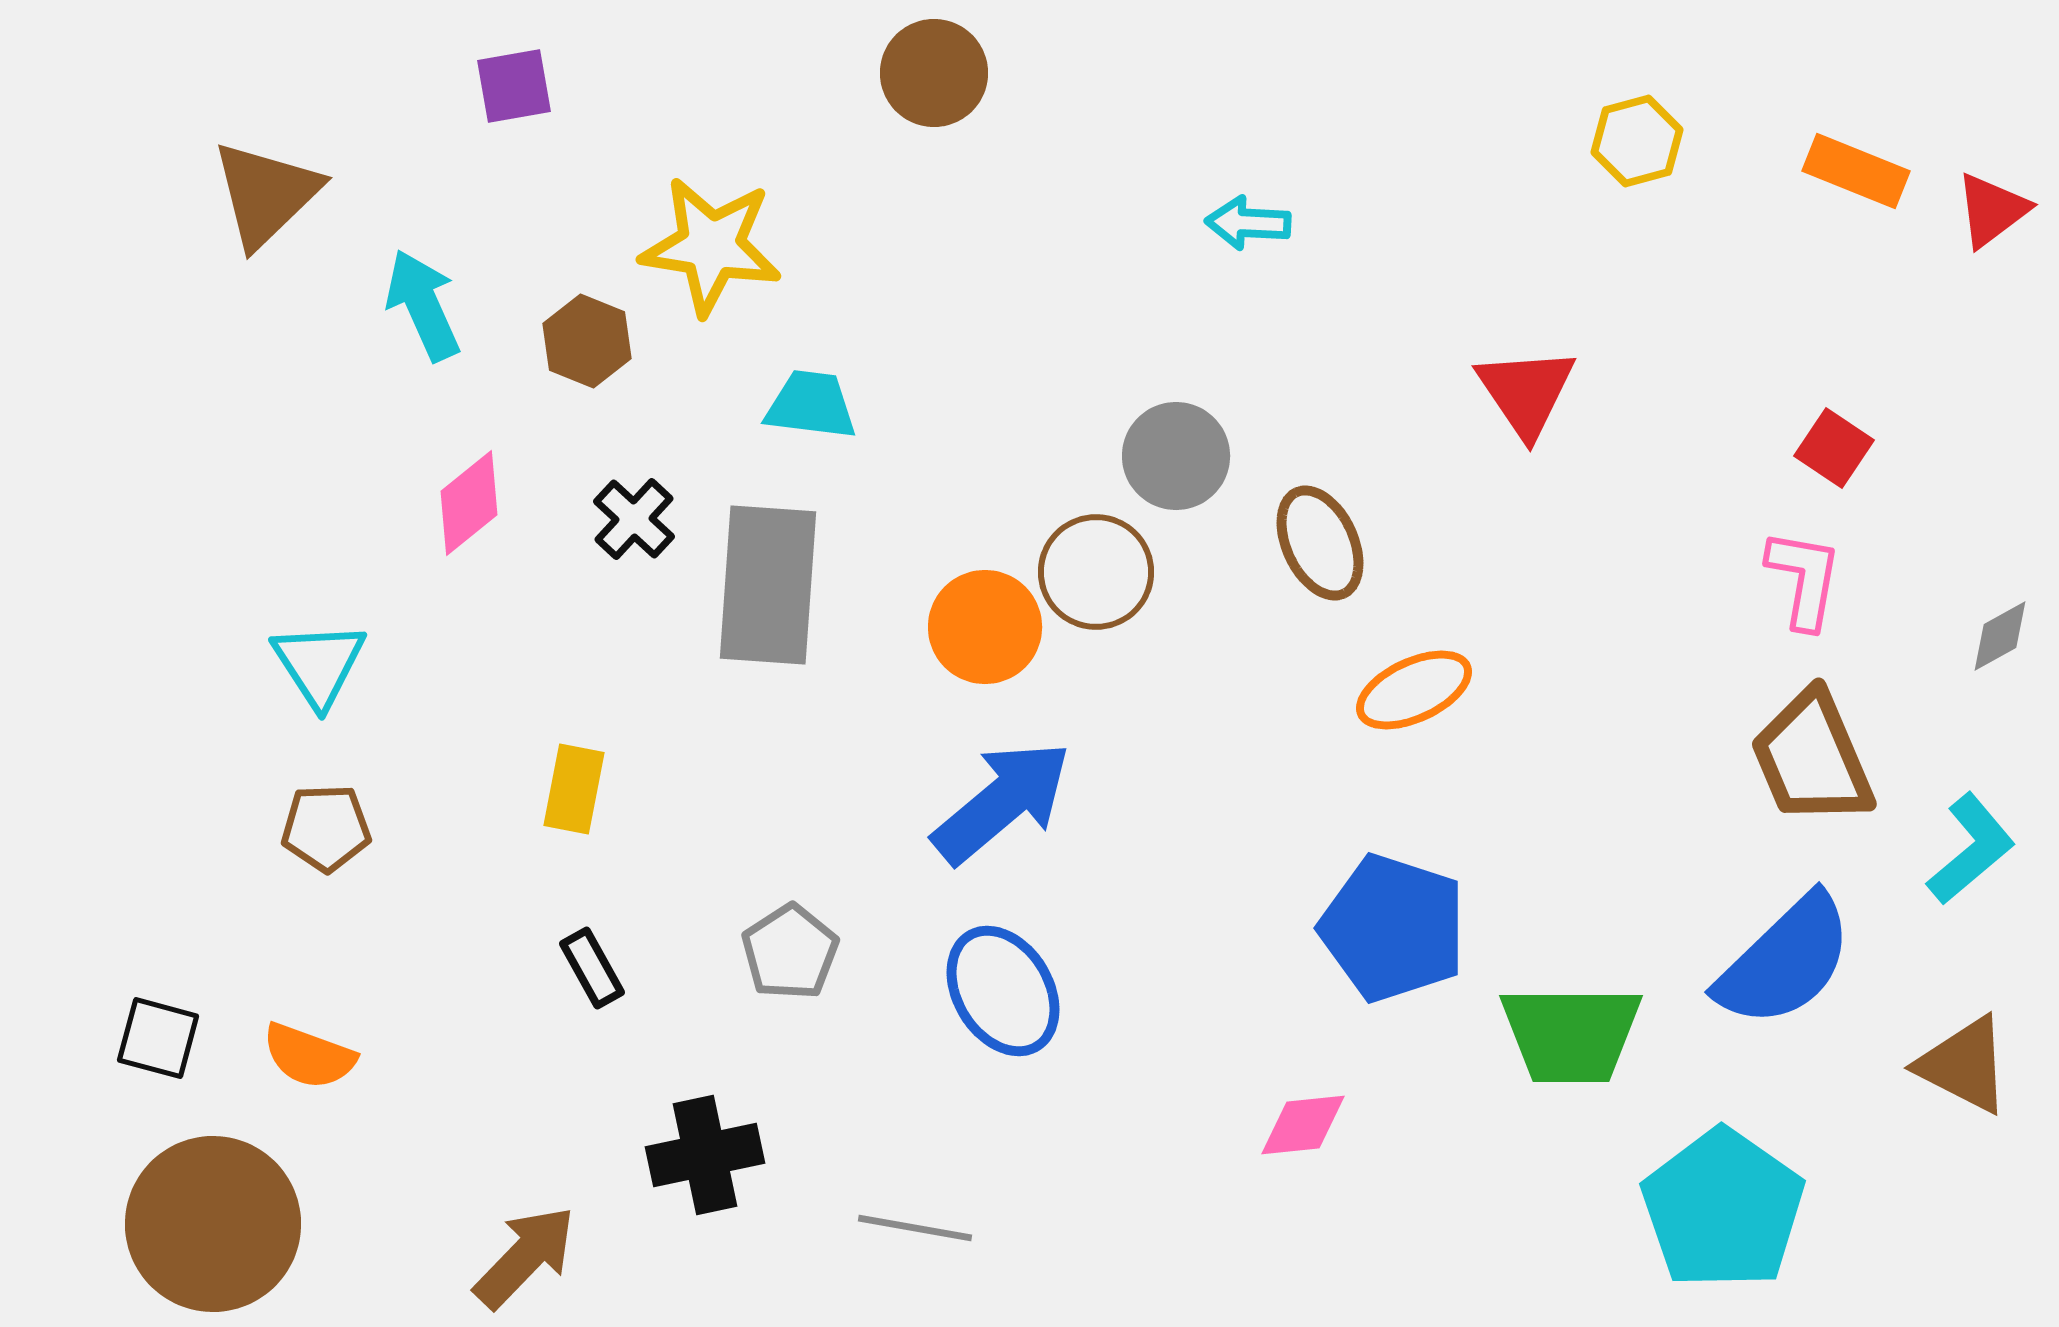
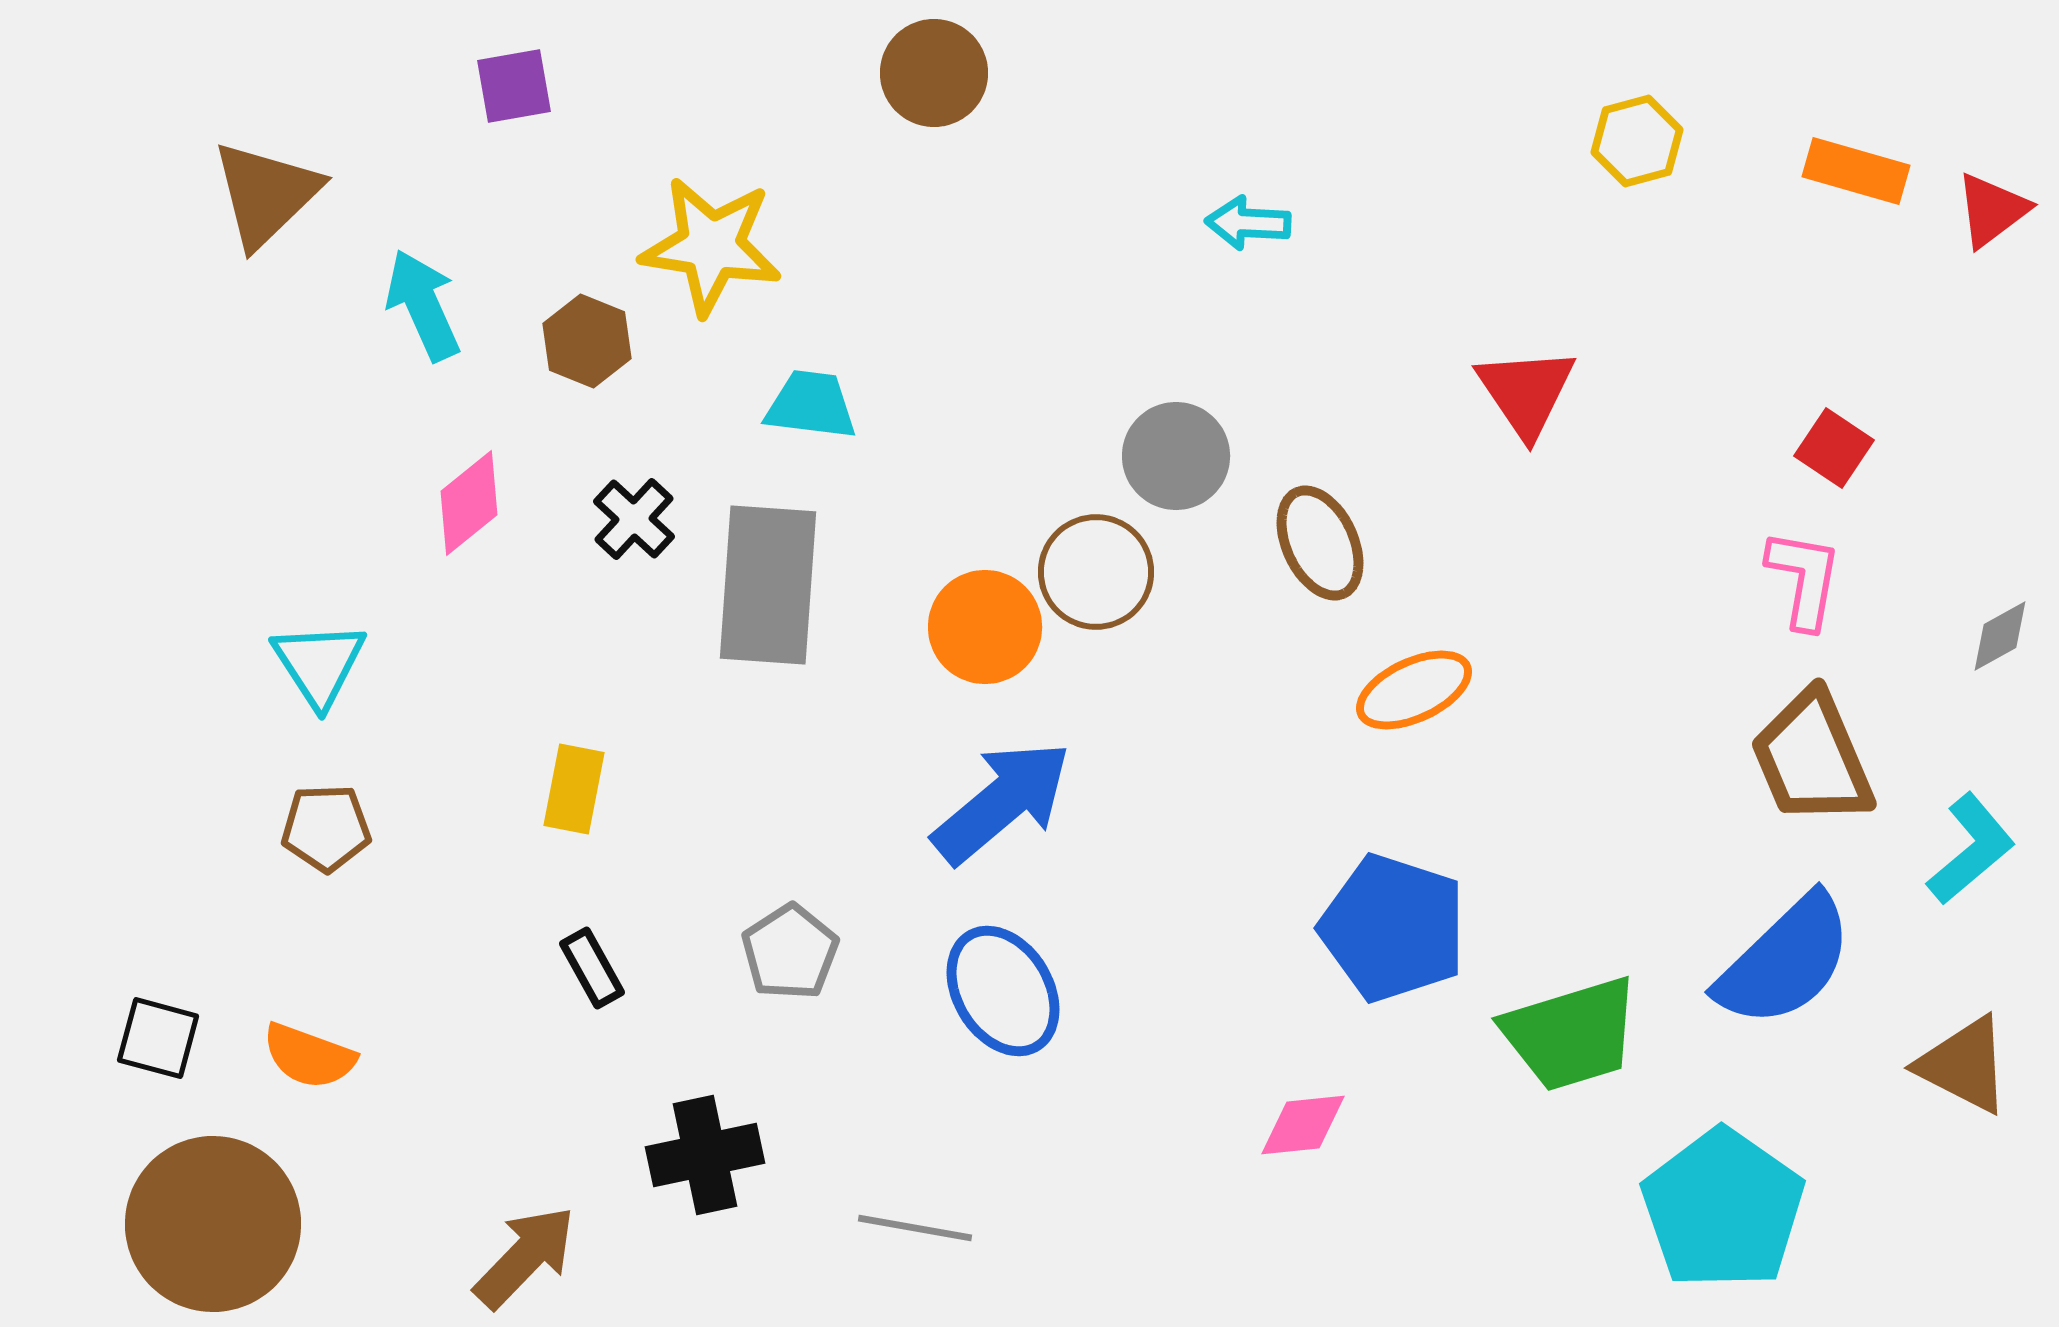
orange rectangle at (1856, 171): rotated 6 degrees counterclockwise
green trapezoid at (1571, 1034): rotated 17 degrees counterclockwise
